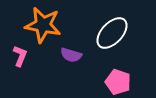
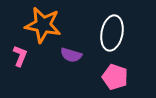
white ellipse: rotated 32 degrees counterclockwise
pink pentagon: moved 3 px left, 5 px up
